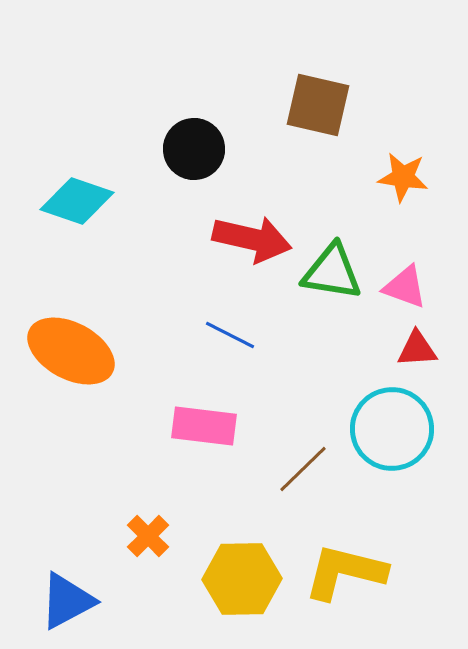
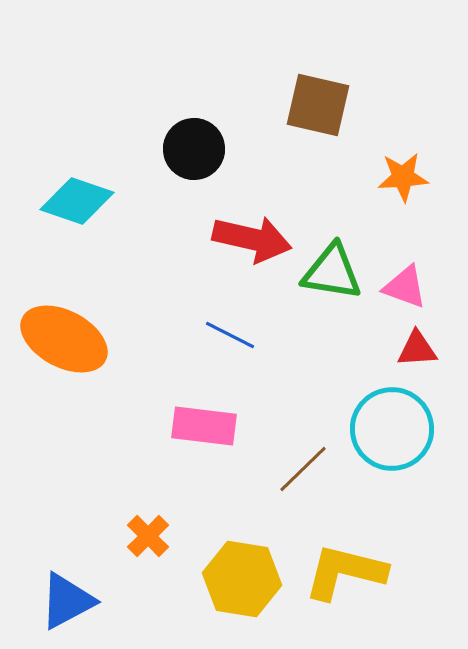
orange star: rotated 12 degrees counterclockwise
orange ellipse: moved 7 px left, 12 px up
yellow hexagon: rotated 10 degrees clockwise
